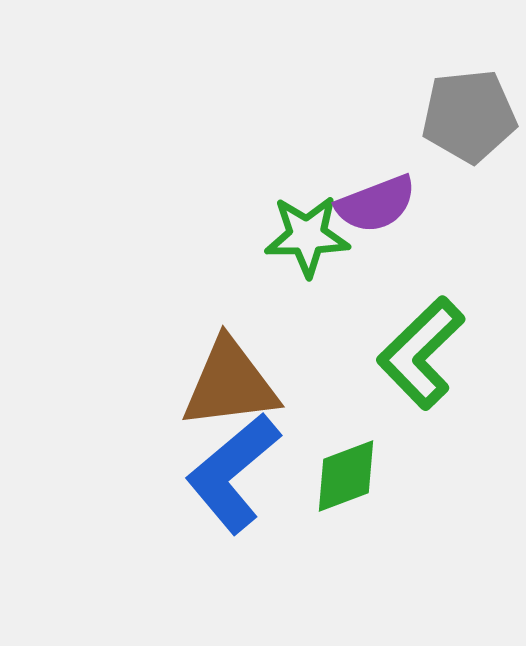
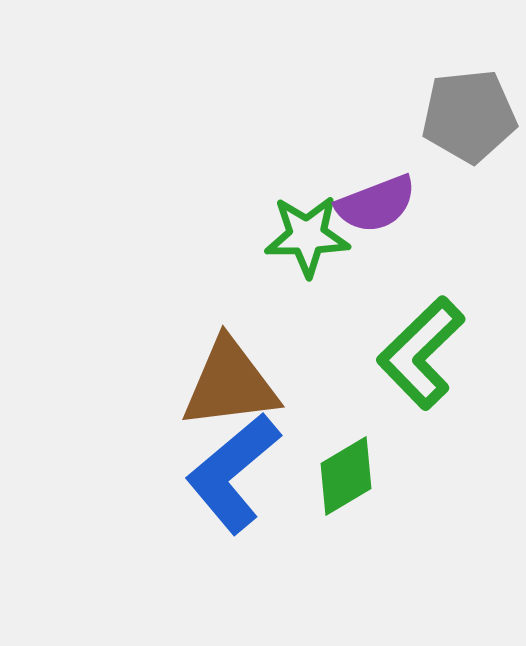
green diamond: rotated 10 degrees counterclockwise
